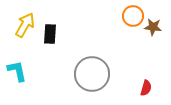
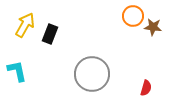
black rectangle: rotated 18 degrees clockwise
